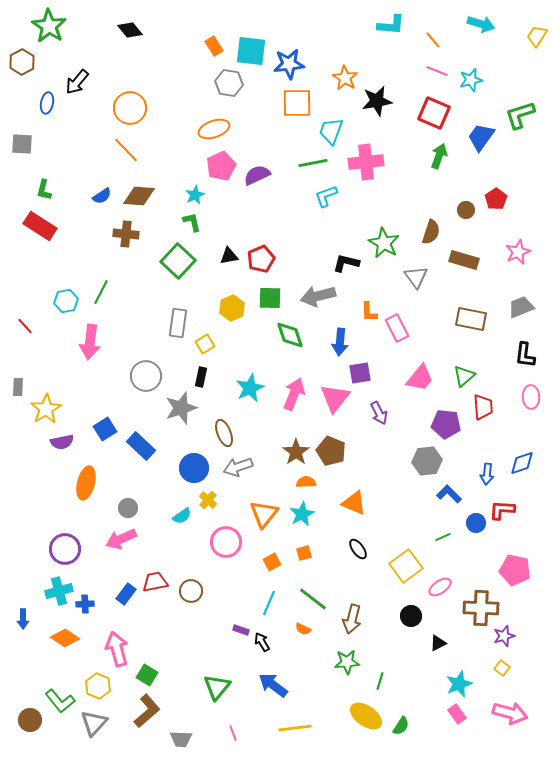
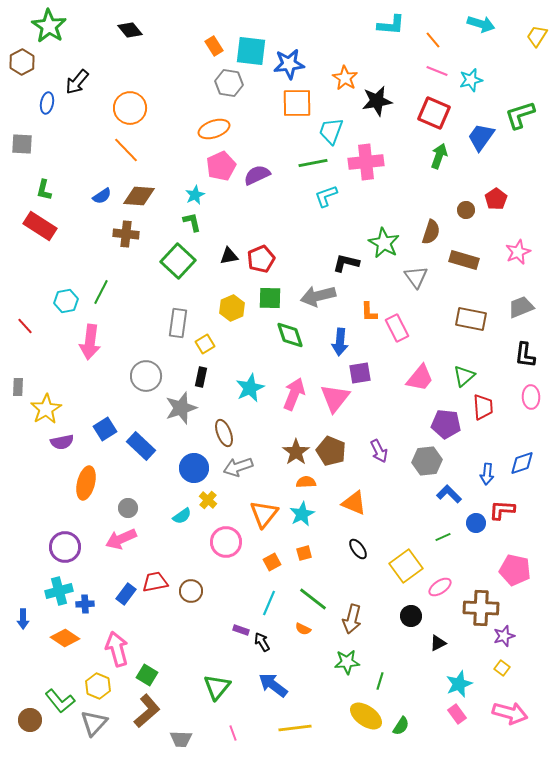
purple arrow at (379, 413): moved 38 px down
purple circle at (65, 549): moved 2 px up
